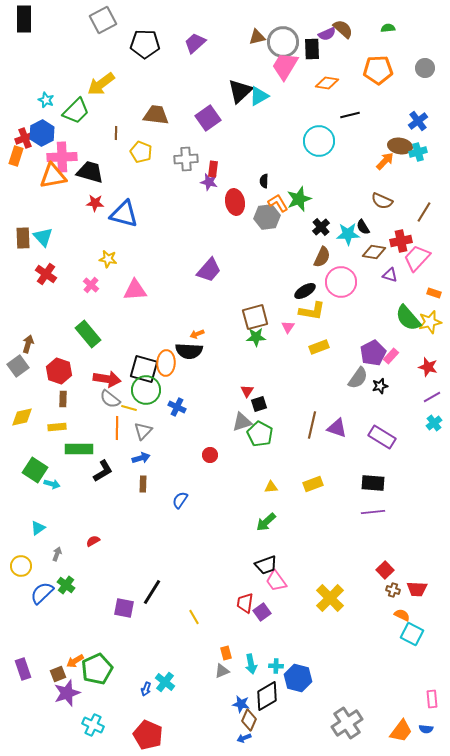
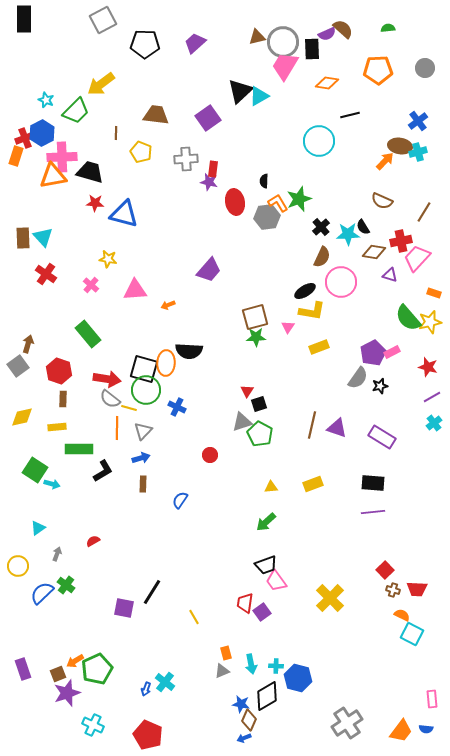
orange arrow at (197, 334): moved 29 px left, 29 px up
pink rectangle at (391, 356): moved 1 px right, 4 px up; rotated 21 degrees clockwise
yellow circle at (21, 566): moved 3 px left
